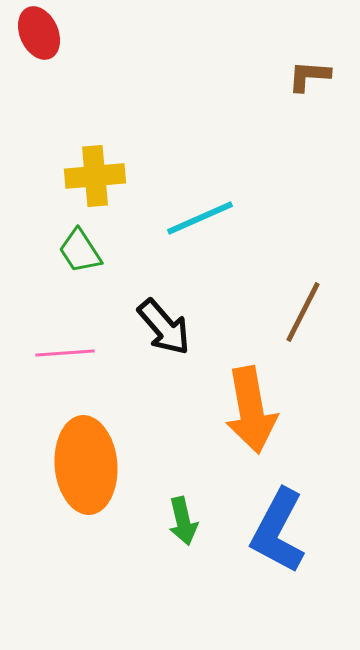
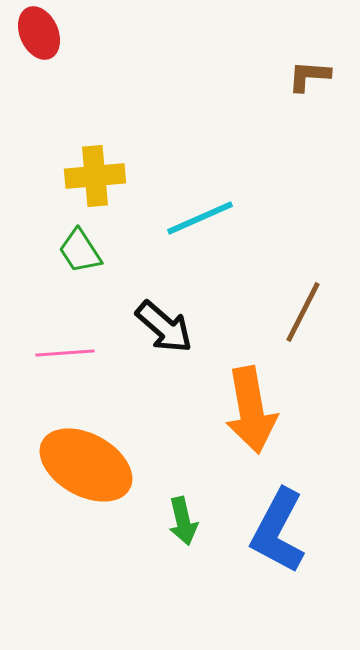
black arrow: rotated 8 degrees counterclockwise
orange ellipse: rotated 56 degrees counterclockwise
